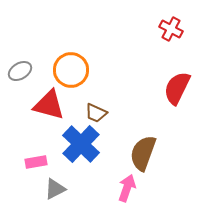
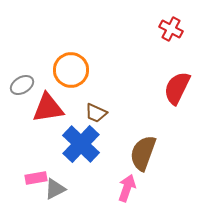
gray ellipse: moved 2 px right, 14 px down
red triangle: moved 1 px left, 3 px down; rotated 24 degrees counterclockwise
pink rectangle: moved 16 px down
